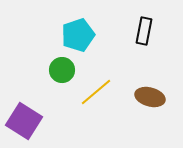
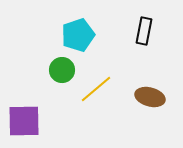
yellow line: moved 3 px up
purple square: rotated 33 degrees counterclockwise
